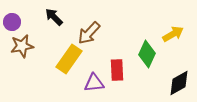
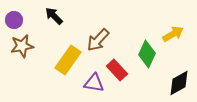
black arrow: moved 1 px up
purple circle: moved 2 px right, 2 px up
brown arrow: moved 9 px right, 7 px down
yellow rectangle: moved 1 px left, 1 px down
red rectangle: rotated 40 degrees counterclockwise
purple triangle: rotated 15 degrees clockwise
